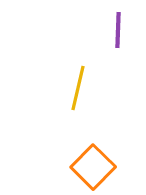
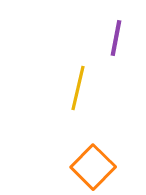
purple line: moved 2 px left, 8 px down; rotated 9 degrees clockwise
